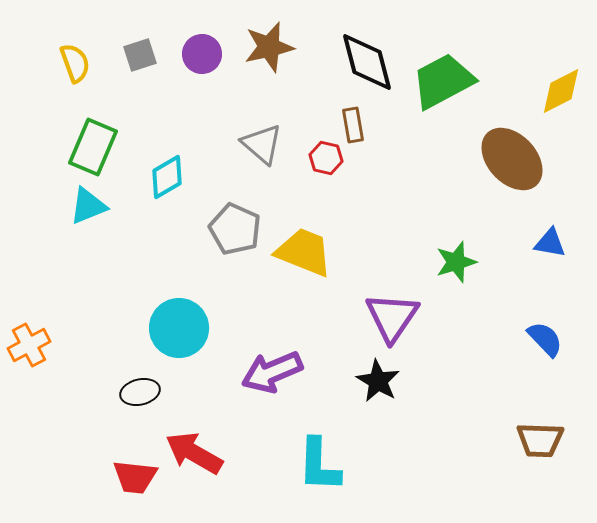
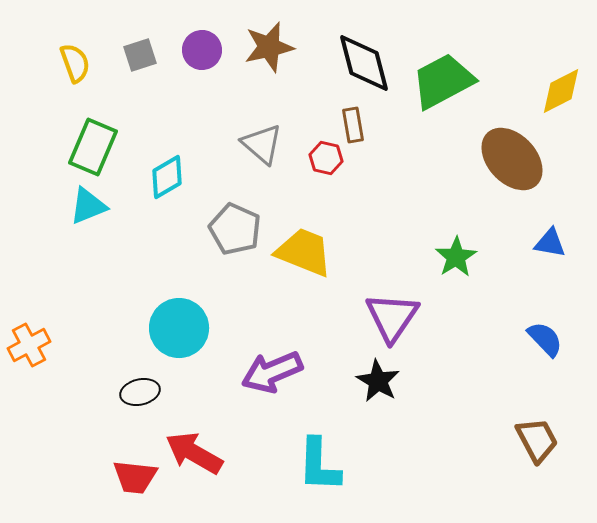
purple circle: moved 4 px up
black diamond: moved 3 px left, 1 px down
green star: moved 5 px up; rotated 15 degrees counterclockwise
brown trapezoid: moved 3 px left; rotated 120 degrees counterclockwise
